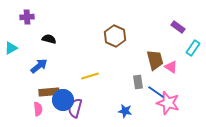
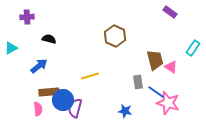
purple rectangle: moved 8 px left, 15 px up
